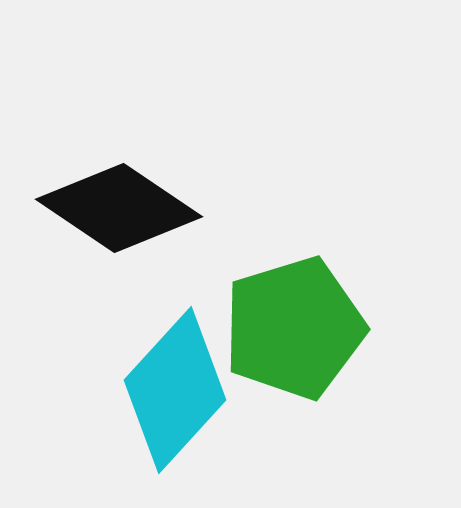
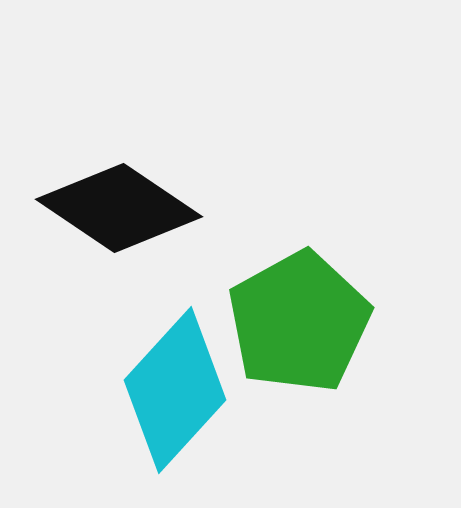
green pentagon: moved 5 px right, 6 px up; rotated 12 degrees counterclockwise
